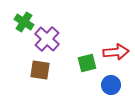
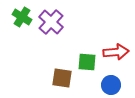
green cross: moved 2 px left, 5 px up
purple cross: moved 4 px right, 17 px up
green square: moved 1 px up; rotated 18 degrees clockwise
brown square: moved 22 px right, 8 px down
